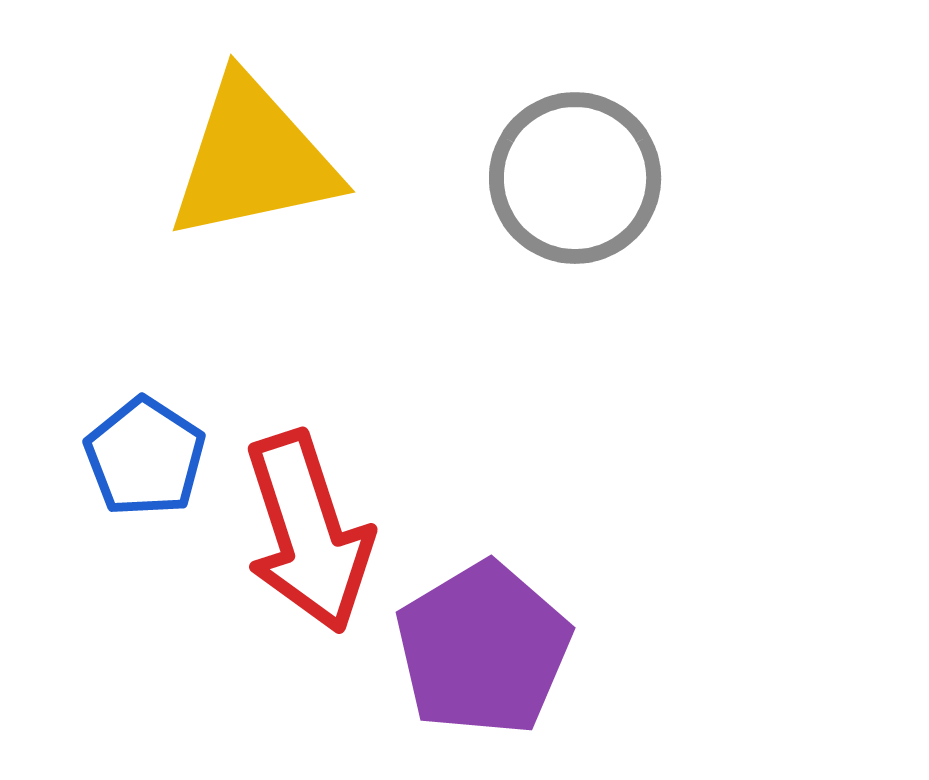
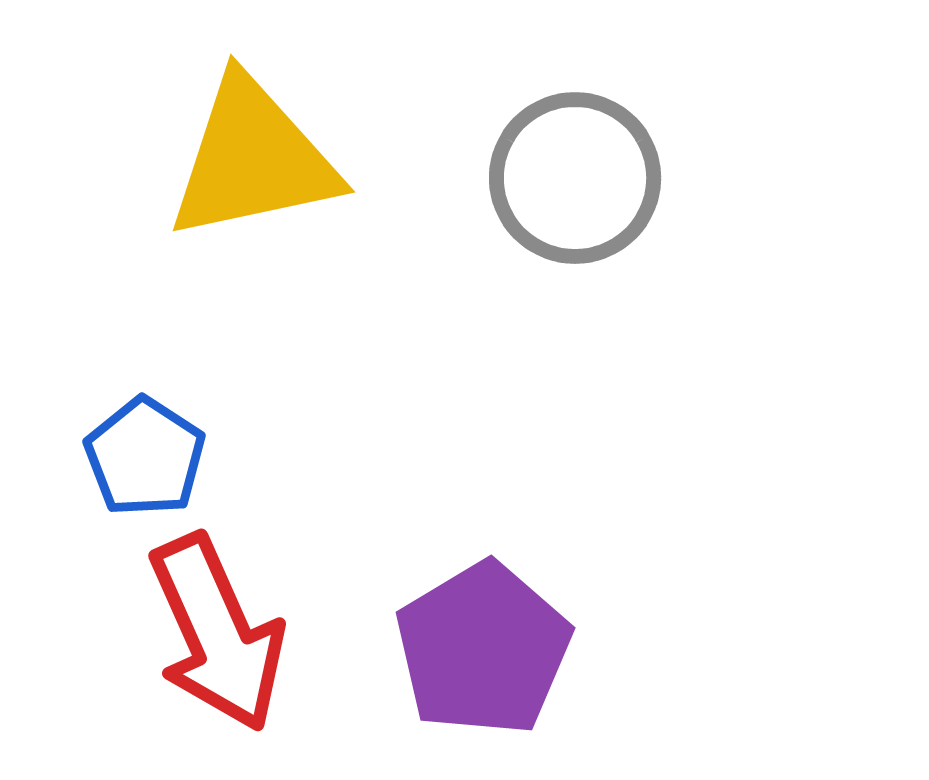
red arrow: moved 91 px left, 101 px down; rotated 6 degrees counterclockwise
